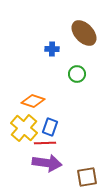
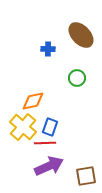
brown ellipse: moved 3 px left, 2 px down
blue cross: moved 4 px left
green circle: moved 4 px down
orange diamond: rotated 30 degrees counterclockwise
yellow cross: moved 1 px left, 1 px up
purple arrow: moved 2 px right, 3 px down; rotated 32 degrees counterclockwise
brown square: moved 1 px left, 1 px up
